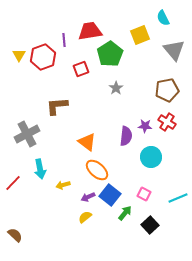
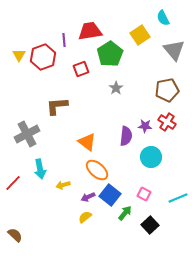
yellow square: rotated 12 degrees counterclockwise
